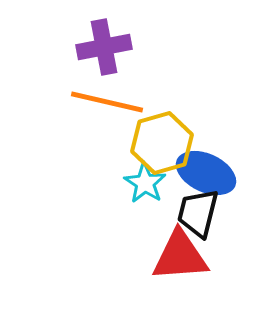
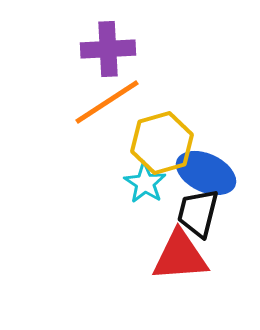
purple cross: moved 4 px right, 2 px down; rotated 8 degrees clockwise
orange line: rotated 46 degrees counterclockwise
